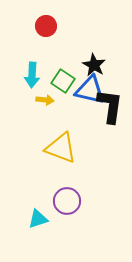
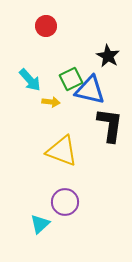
black star: moved 14 px right, 9 px up
cyan arrow: moved 2 px left, 5 px down; rotated 45 degrees counterclockwise
green square: moved 8 px right, 2 px up; rotated 30 degrees clockwise
yellow arrow: moved 6 px right, 2 px down
black L-shape: moved 19 px down
yellow triangle: moved 1 px right, 3 px down
purple circle: moved 2 px left, 1 px down
cyan triangle: moved 2 px right, 5 px down; rotated 25 degrees counterclockwise
